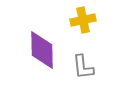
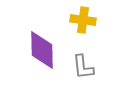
yellow cross: rotated 20 degrees clockwise
